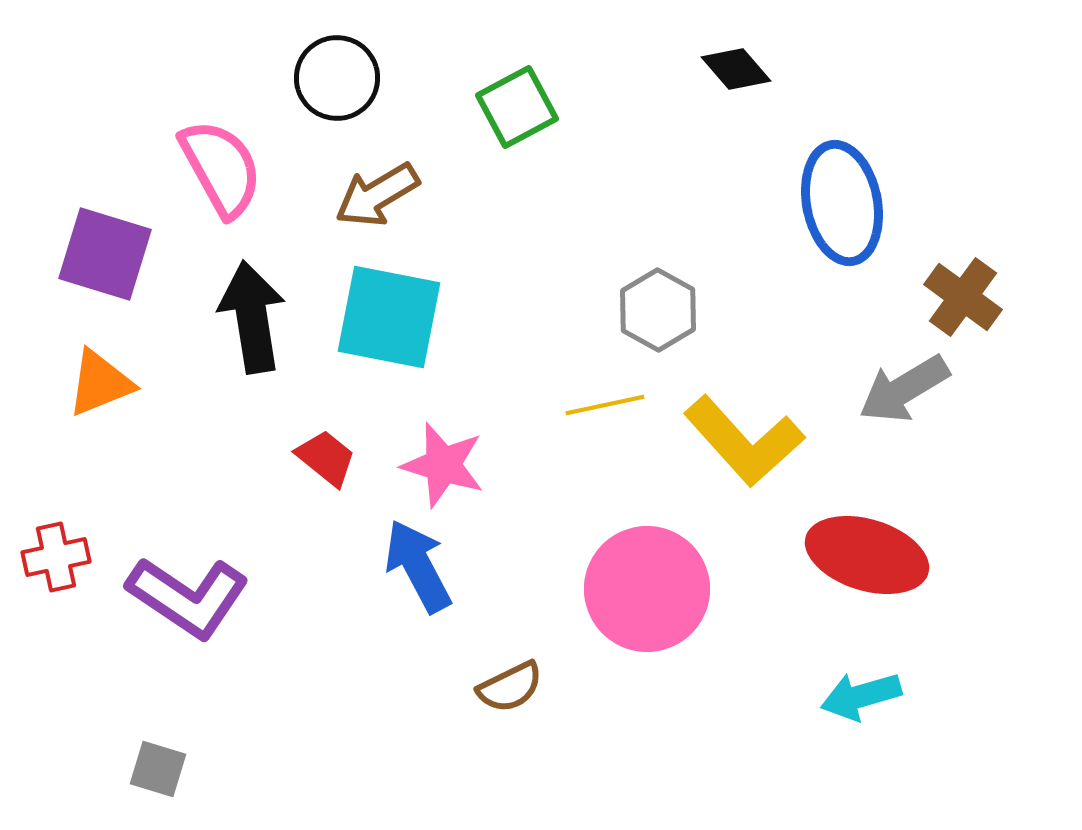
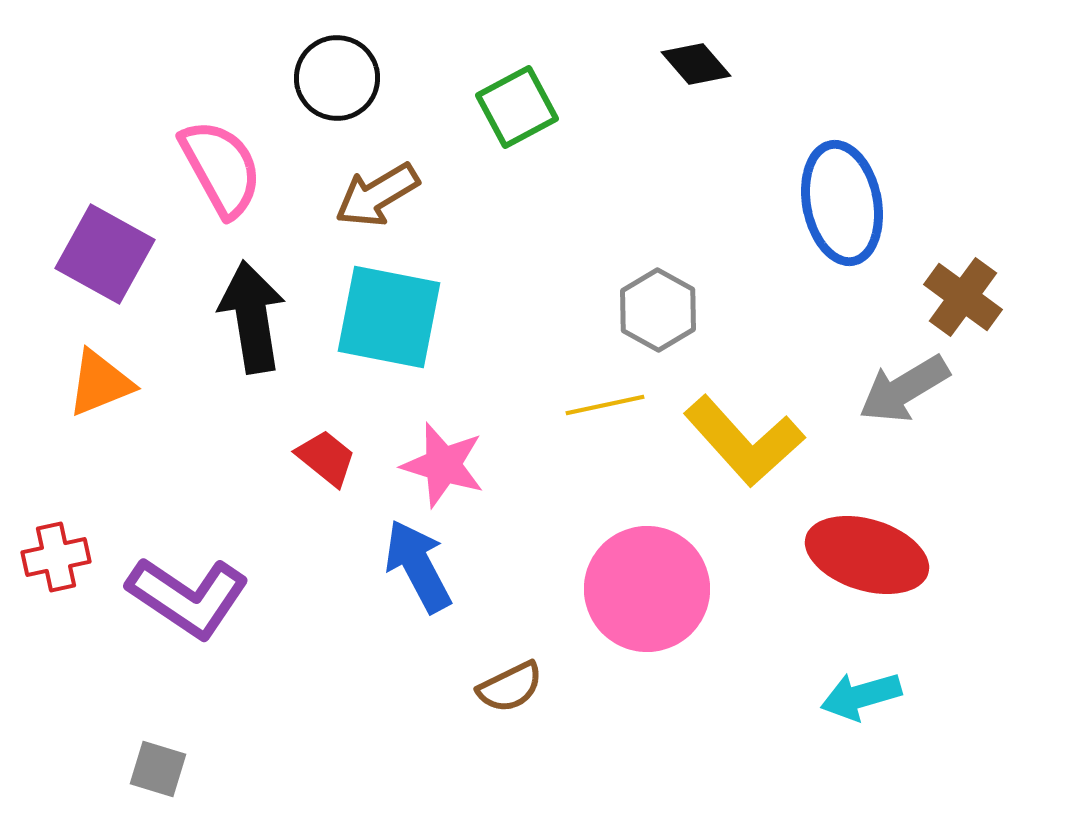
black diamond: moved 40 px left, 5 px up
purple square: rotated 12 degrees clockwise
